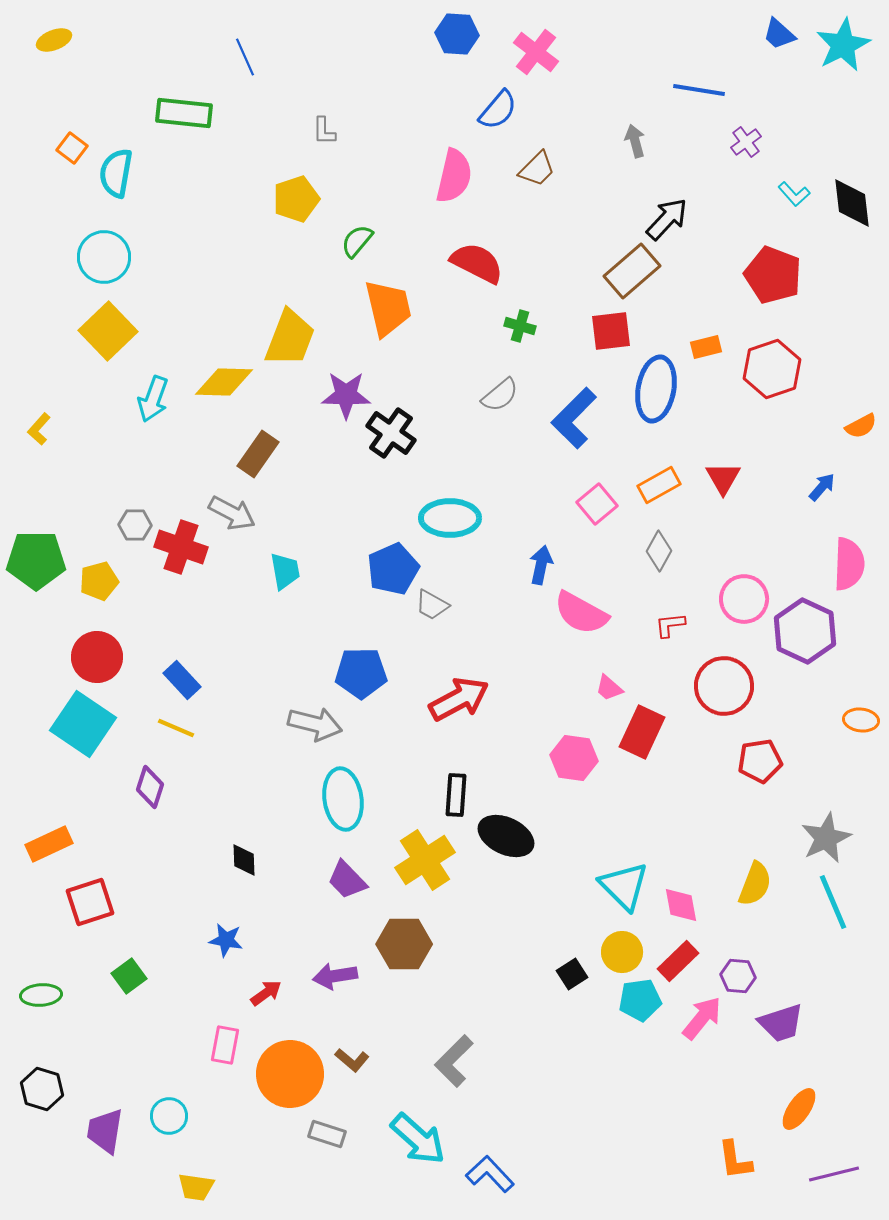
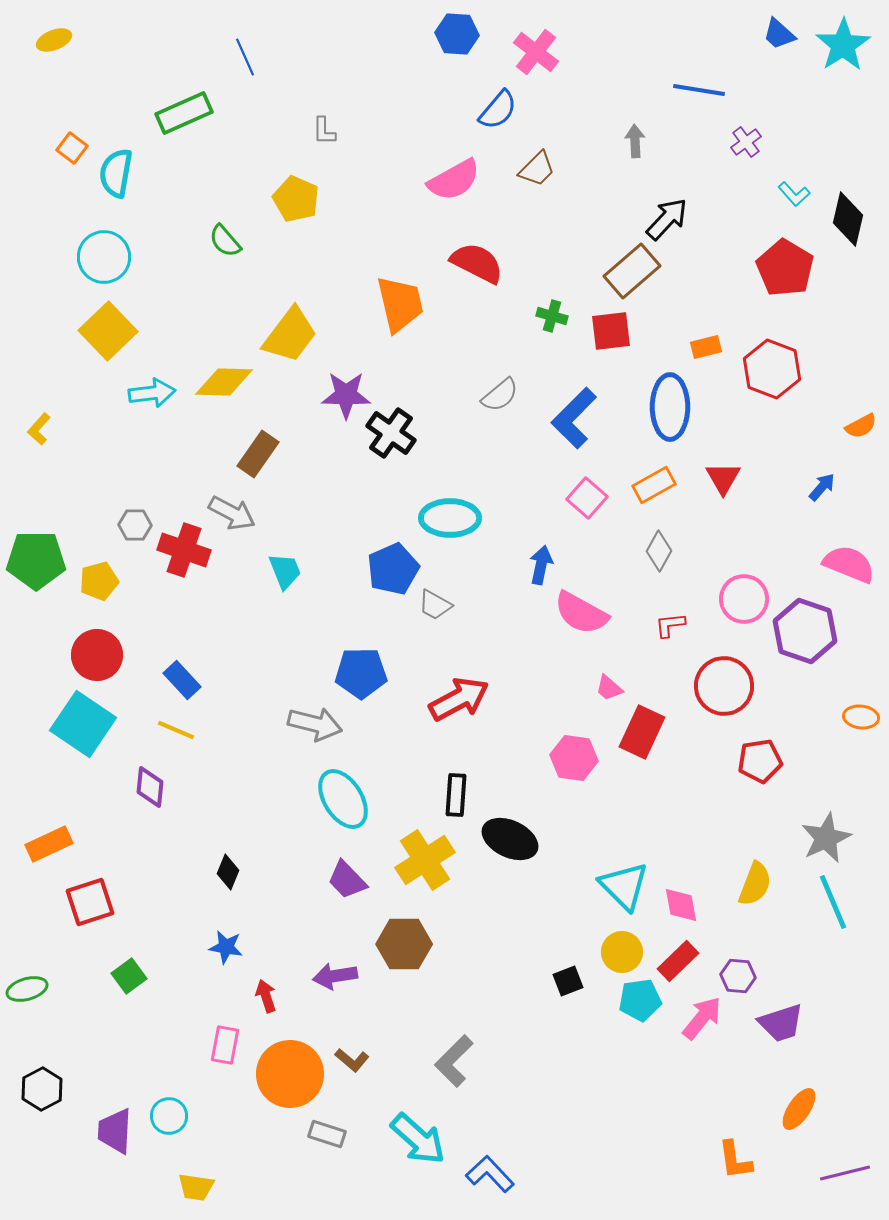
cyan star at (843, 45): rotated 6 degrees counterclockwise
green rectangle at (184, 113): rotated 30 degrees counterclockwise
gray arrow at (635, 141): rotated 12 degrees clockwise
pink semicircle at (454, 176): moved 4 px down; rotated 48 degrees clockwise
yellow pentagon at (296, 199): rotated 30 degrees counterclockwise
black diamond at (852, 203): moved 4 px left, 16 px down; rotated 20 degrees clockwise
green semicircle at (357, 241): moved 132 px left; rotated 81 degrees counterclockwise
red pentagon at (773, 275): moved 12 px right, 7 px up; rotated 10 degrees clockwise
orange trapezoid at (388, 308): moved 12 px right, 4 px up
green cross at (520, 326): moved 32 px right, 10 px up
yellow trapezoid at (290, 338): moved 3 px up; rotated 16 degrees clockwise
red hexagon at (772, 369): rotated 20 degrees counterclockwise
blue ellipse at (656, 389): moved 14 px right, 18 px down; rotated 10 degrees counterclockwise
cyan arrow at (153, 399): moved 1 px left, 6 px up; rotated 117 degrees counterclockwise
orange rectangle at (659, 485): moved 5 px left
pink square at (597, 504): moved 10 px left, 6 px up; rotated 9 degrees counterclockwise
red cross at (181, 547): moved 3 px right, 3 px down
pink semicircle at (849, 564): rotated 70 degrees counterclockwise
cyan trapezoid at (285, 571): rotated 12 degrees counterclockwise
gray trapezoid at (432, 605): moved 3 px right
purple hexagon at (805, 631): rotated 6 degrees counterclockwise
red circle at (97, 657): moved 2 px up
orange ellipse at (861, 720): moved 3 px up
yellow line at (176, 728): moved 2 px down
purple diamond at (150, 787): rotated 12 degrees counterclockwise
cyan ellipse at (343, 799): rotated 24 degrees counterclockwise
black ellipse at (506, 836): moved 4 px right, 3 px down
black diamond at (244, 860): moved 16 px left, 12 px down; rotated 24 degrees clockwise
blue star at (226, 940): moved 7 px down
black square at (572, 974): moved 4 px left, 7 px down; rotated 12 degrees clockwise
red arrow at (266, 993): moved 3 px down; rotated 72 degrees counterclockwise
green ellipse at (41, 995): moved 14 px left, 6 px up; rotated 12 degrees counterclockwise
black hexagon at (42, 1089): rotated 15 degrees clockwise
purple trapezoid at (105, 1131): moved 10 px right; rotated 6 degrees counterclockwise
purple line at (834, 1174): moved 11 px right, 1 px up
